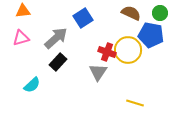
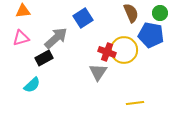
brown semicircle: rotated 42 degrees clockwise
yellow circle: moved 4 px left
black rectangle: moved 14 px left, 4 px up; rotated 18 degrees clockwise
yellow line: rotated 24 degrees counterclockwise
